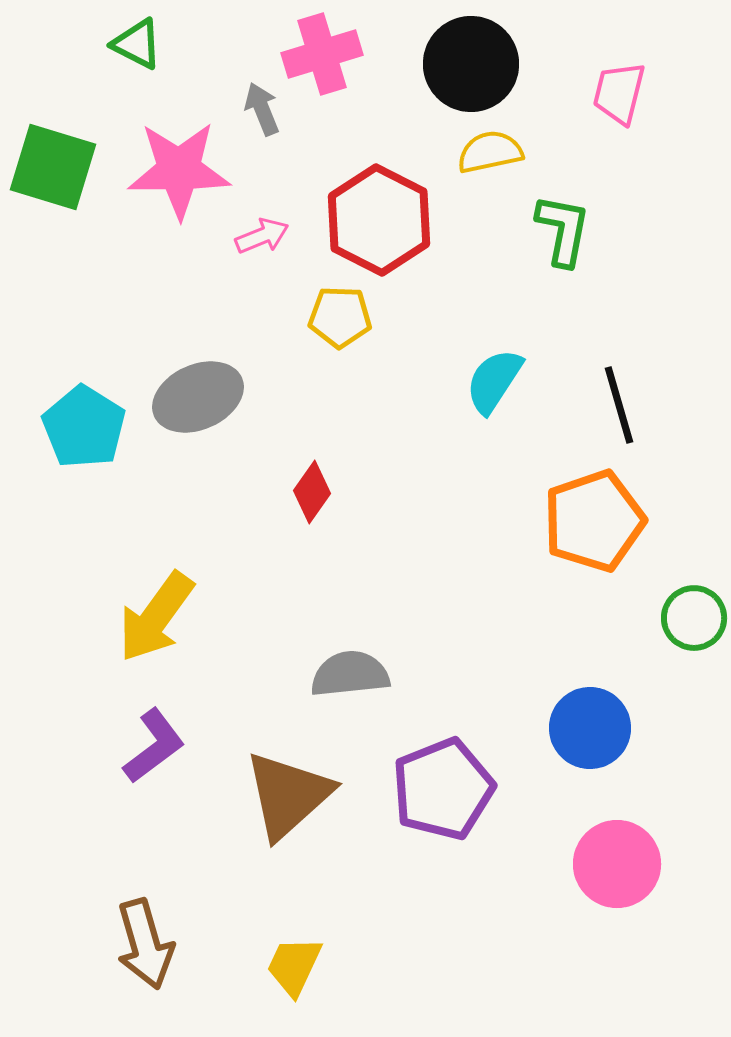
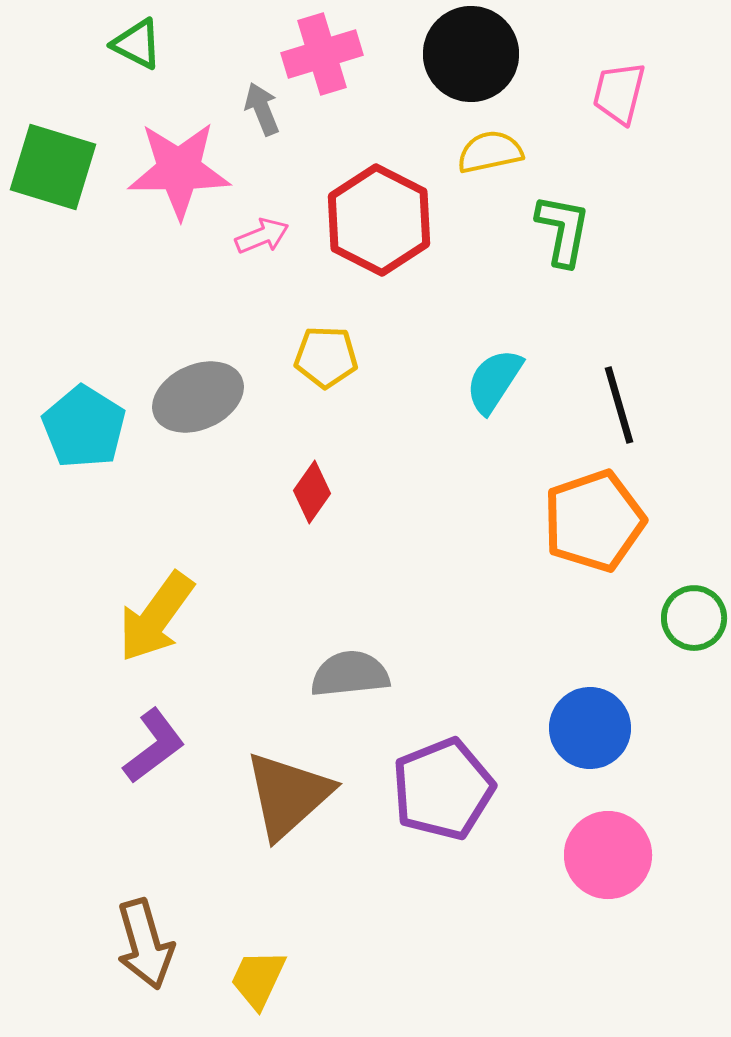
black circle: moved 10 px up
yellow pentagon: moved 14 px left, 40 px down
pink circle: moved 9 px left, 9 px up
yellow trapezoid: moved 36 px left, 13 px down
